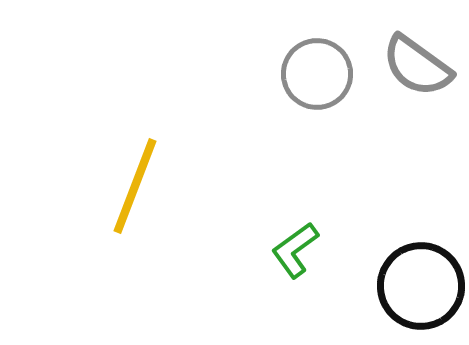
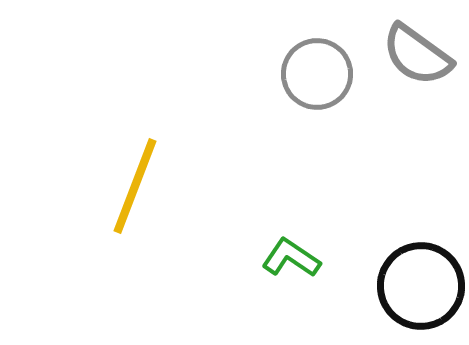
gray semicircle: moved 11 px up
green L-shape: moved 4 px left, 8 px down; rotated 70 degrees clockwise
